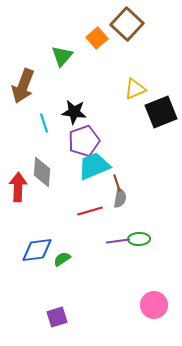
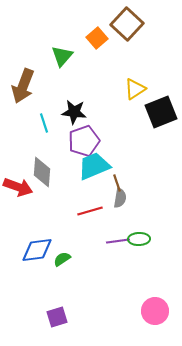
yellow triangle: rotated 10 degrees counterclockwise
red arrow: rotated 108 degrees clockwise
pink circle: moved 1 px right, 6 px down
